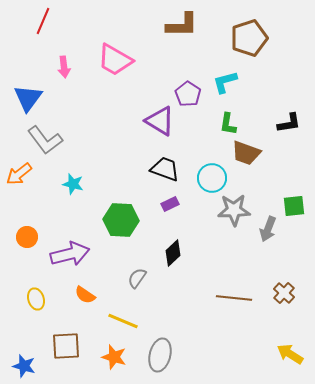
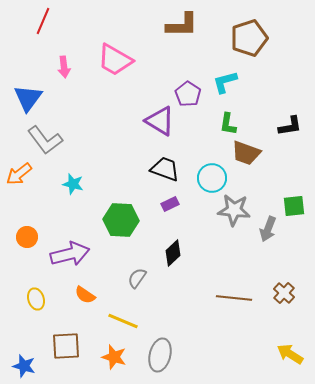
black L-shape: moved 1 px right, 3 px down
gray star: rotated 8 degrees clockwise
